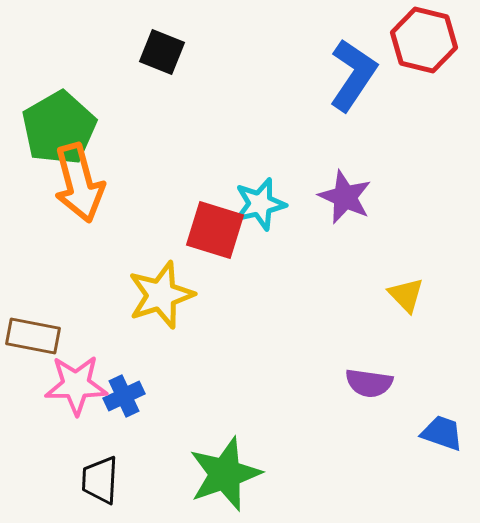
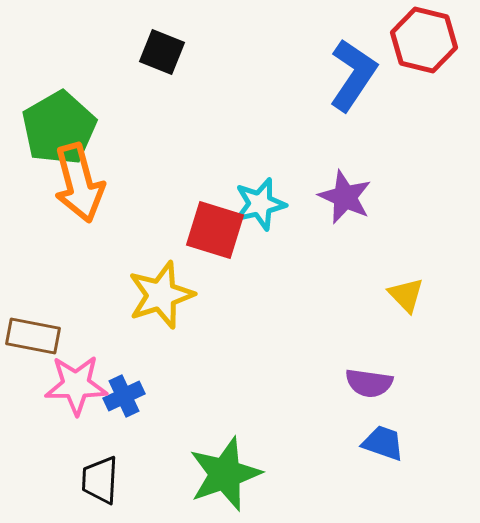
blue trapezoid: moved 59 px left, 10 px down
